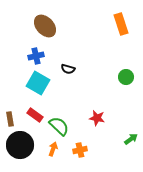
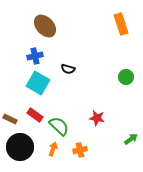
blue cross: moved 1 px left
brown rectangle: rotated 56 degrees counterclockwise
black circle: moved 2 px down
